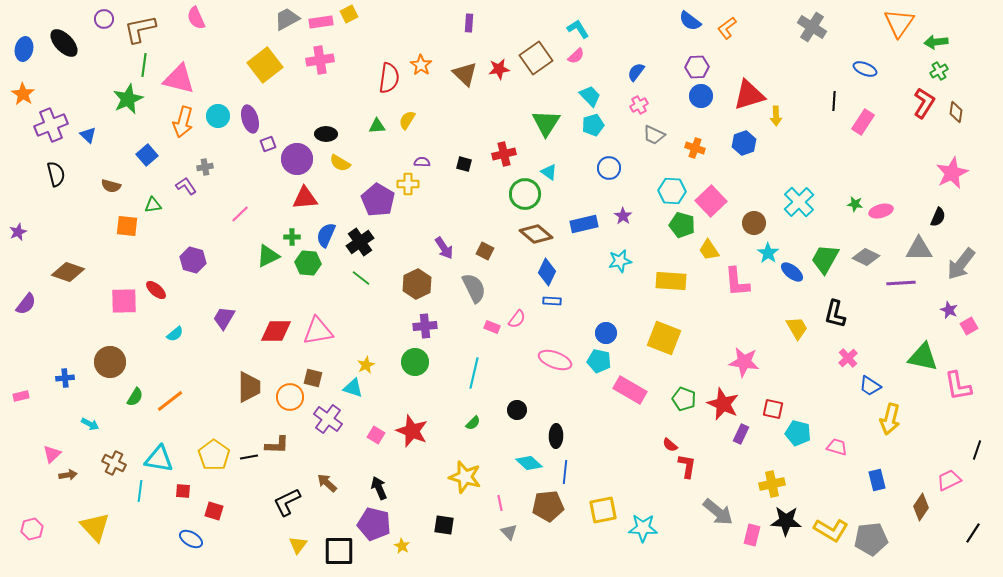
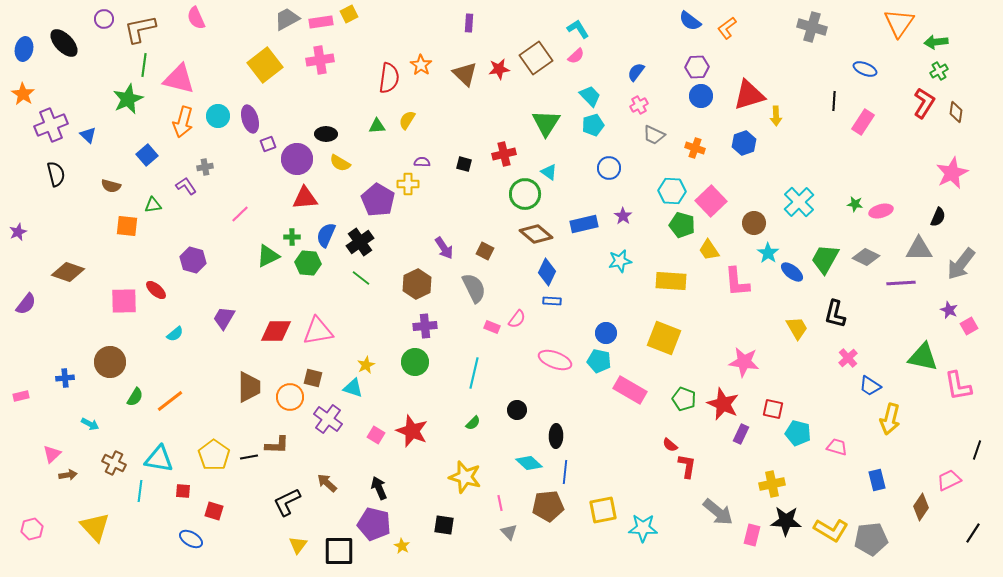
gray cross at (812, 27): rotated 16 degrees counterclockwise
